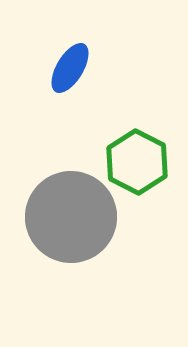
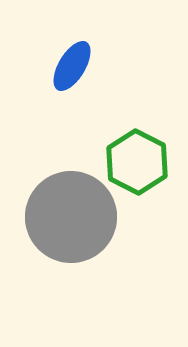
blue ellipse: moved 2 px right, 2 px up
